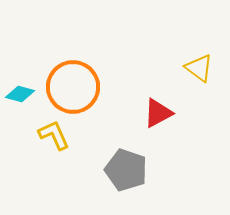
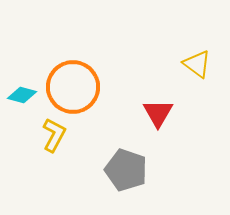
yellow triangle: moved 2 px left, 4 px up
cyan diamond: moved 2 px right, 1 px down
red triangle: rotated 32 degrees counterclockwise
yellow L-shape: rotated 52 degrees clockwise
